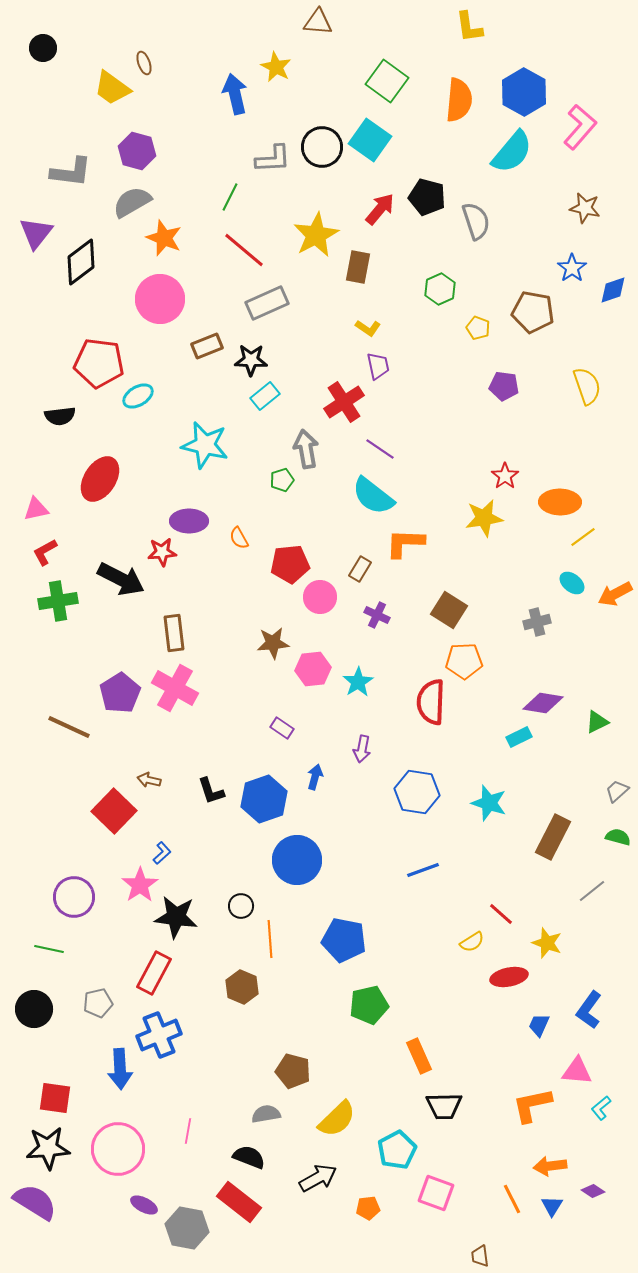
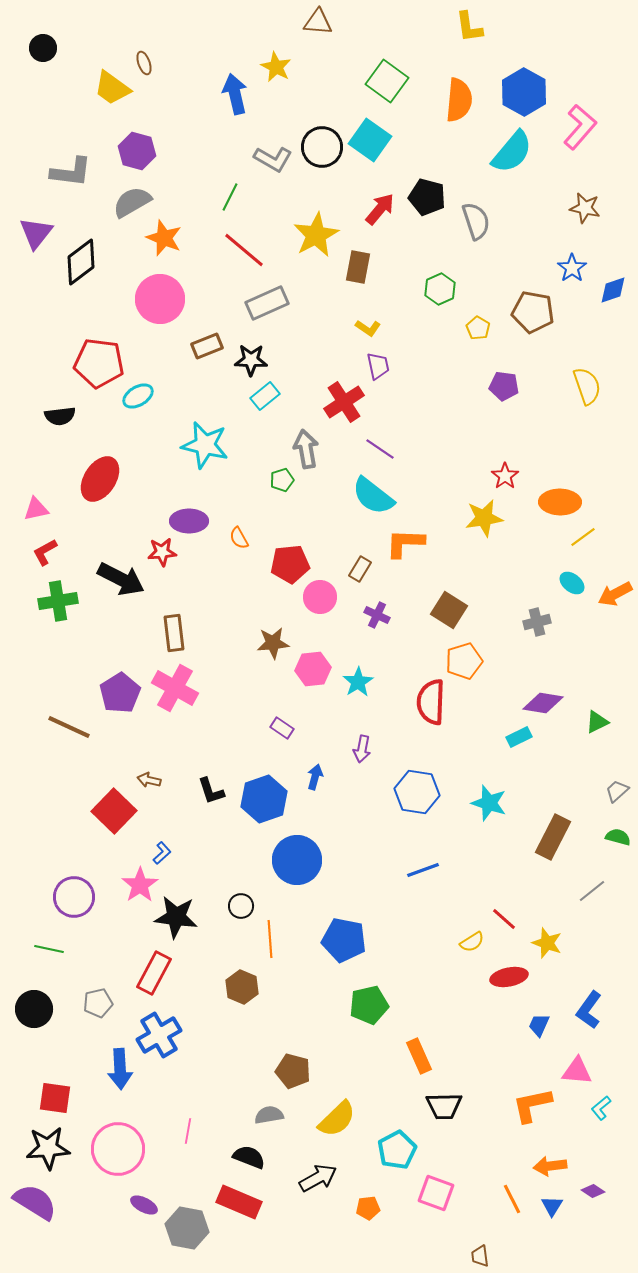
gray L-shape at (273, 159): rotated 33 degrees clockwise
yellow pentagon at (478, 328): rotated 10 degrees clockwise
orange pentagon at (464, 661): rotated 15 degrees counterclockwise
red line at (501, 914): moved 3 px right, 5 px down
blue cross at (159, 1035): rotated 9 degrees counterclockwise
gray semicircle at (266, 1114): moved 3 px right, 1 px down
red rectangle at (239, 1202): rotated 15 degrees counterclockwise
